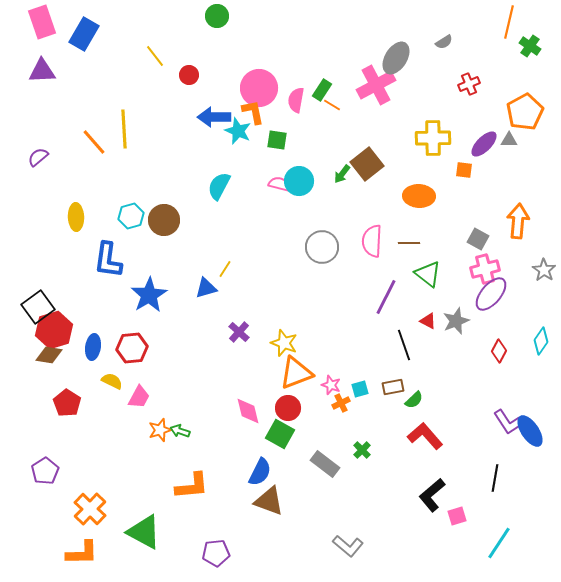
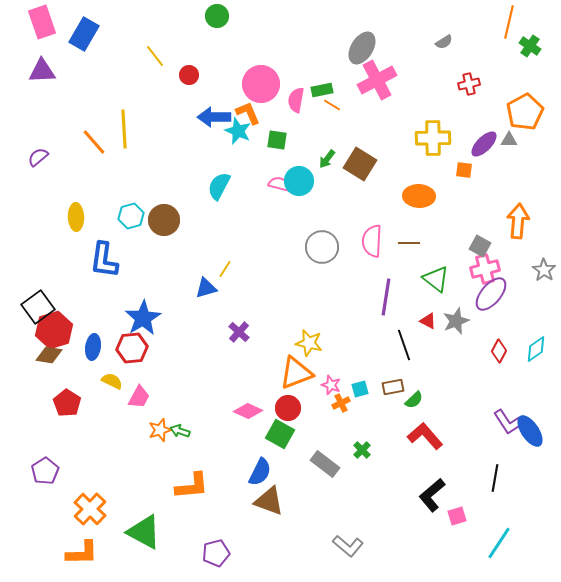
gray ellipse at (396, 58): moved 34 px left, 10 px up
red cross at (469, 84): rotated 10 degrees clockwise
pink cross at (376, 85): moved 1 px right, 5 px up
pink circle at (259, 88): moved 2 px right, 4 px up
green rectangle at (322, 90): rotated 45 degrees clockwise
orange L-shape at (253, 112): moved 5 px left, 1 px down; rotated 12 degrees counterclockwise
brown square at (367, 164): moved 7 px left; rotated 20 degrees counterclockwise
green arrow at (342, 174): moved 15 px left, 15 px up
gray square at (478, 239): moved 2 px right, 7 px down
blue L-shape at (108, 260): moved 4 px left
green triangle at (428, 274): moved 8 px right, 5 px down
blue star at (149, 295): moved 6 px left, 23 px down
purple line at (386, 297): rotated 18 degrees counterclockwise
cyan diamond at (541, 341): moved 5 px left, 8 px down; rotated 20 degrees clockwise
yellow star at (284, 343): moved 25 px right; rotated 8 degrees counterclockwise
pink diamond at (248, 411): rotated 52 degrees counterclockwise
purple pentagon at (216, 553): rotated 8 degrees counterclockwise
